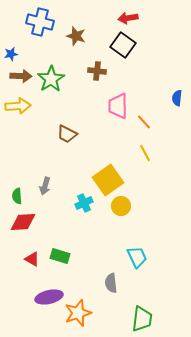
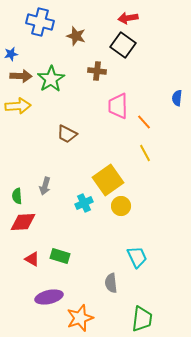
orange star: moved 2 px right, 5 px down
